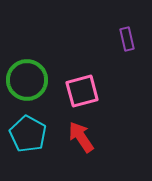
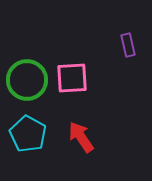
purple rectangle: moved 1 px right, 6 px down
pink square: moved 10 px left, 13 px up; rotated 12 degrees clockwise
